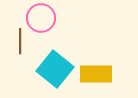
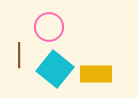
pink circle: moved 8 px right, 9 px down
brown line: moved 1 px left, 14 px down
